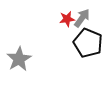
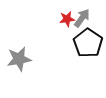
black pentagon: rotated 12 degrees clockwise
gray star: rotated 20 degrees clockwise
